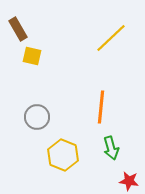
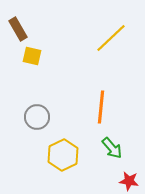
green arrow: moved 1 px right; rotated 25 degrees counterclockwise
yellow hexagon: rotated 12 degrees clockwise
